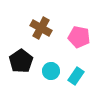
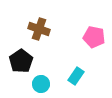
brown cross: moved 2 px left, 1 px down; rotated 10 degrees counterclockwise
pink pentagon: moved 15 px right
cyan circle: moved 10 px left, 13 px down
